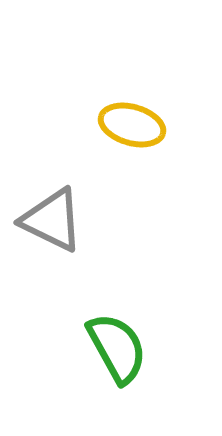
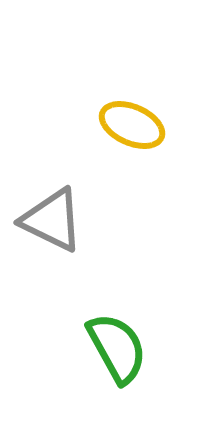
yellow ellipse: rotated 8 degrees clockwise
